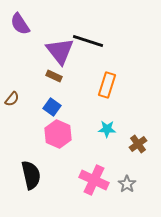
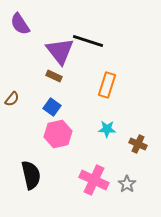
pink hexagon: rotated 24 degrees clockwise
brown cross: rotated 30 degrees counterclockwise
